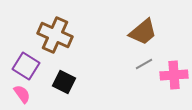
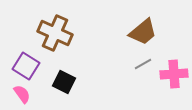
brown cross: moved 2 px up
gray line: moved 1 px left
pink cross: moved 1 px up
